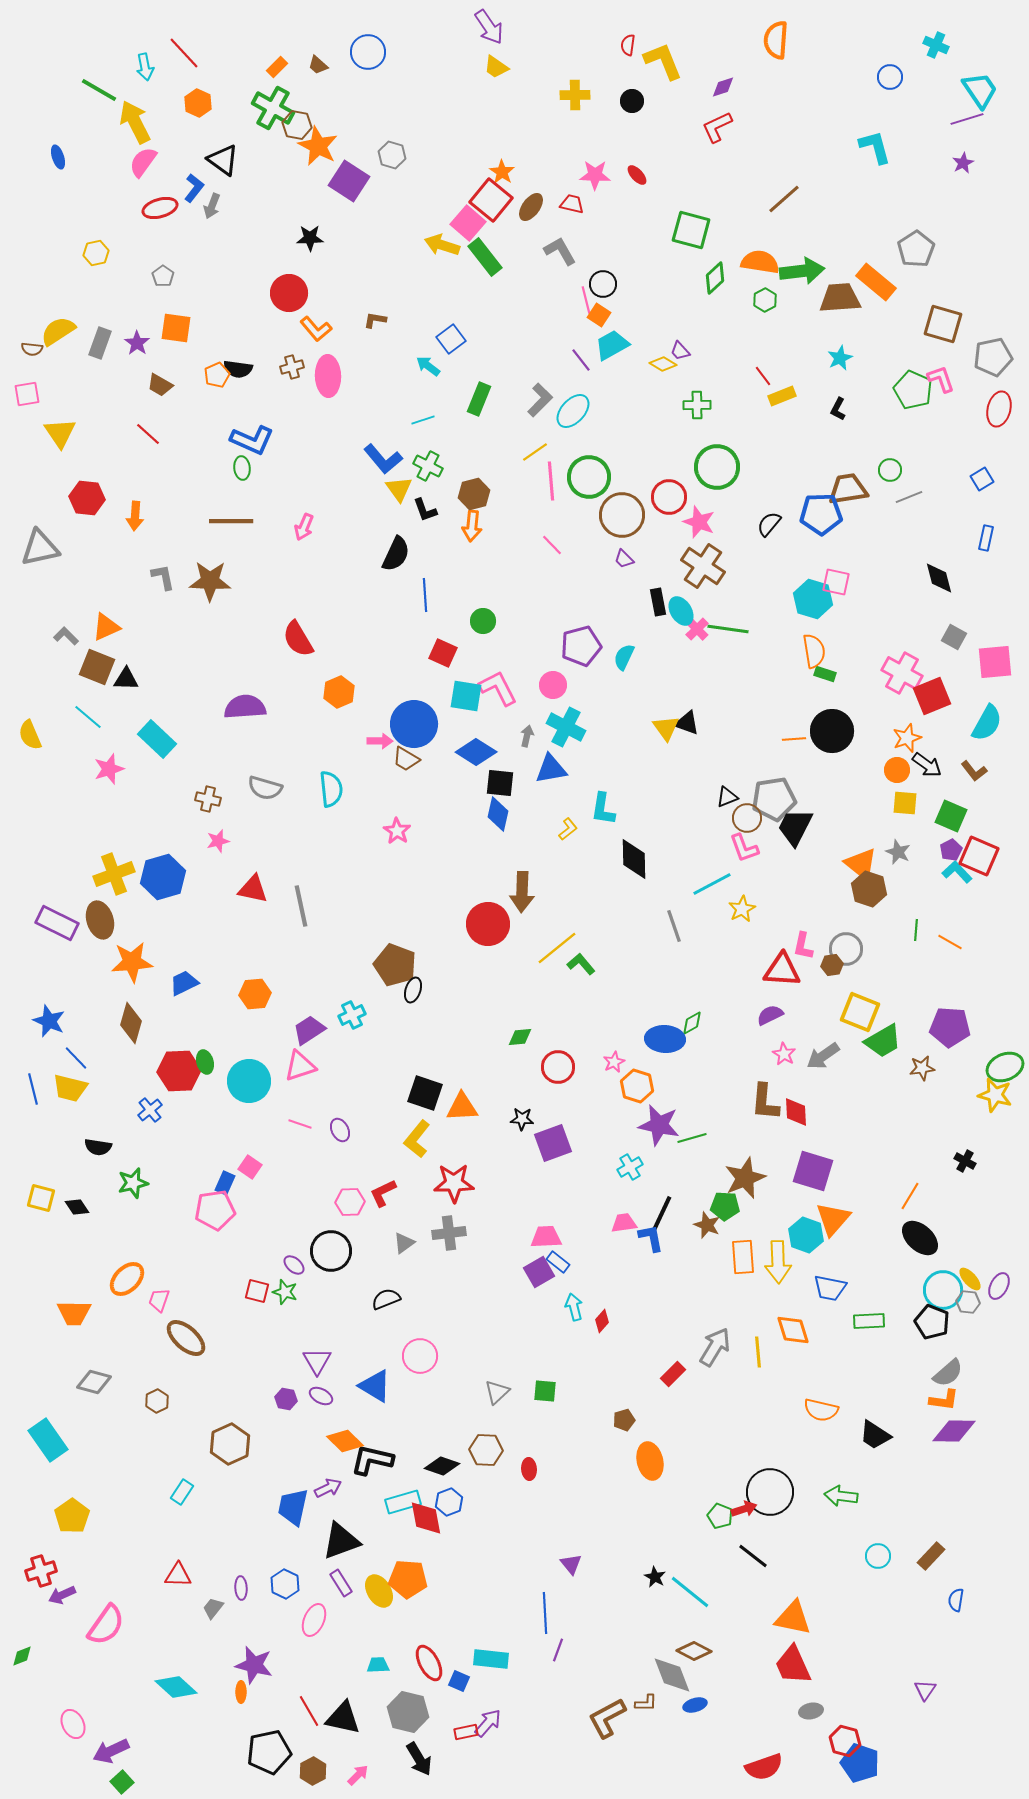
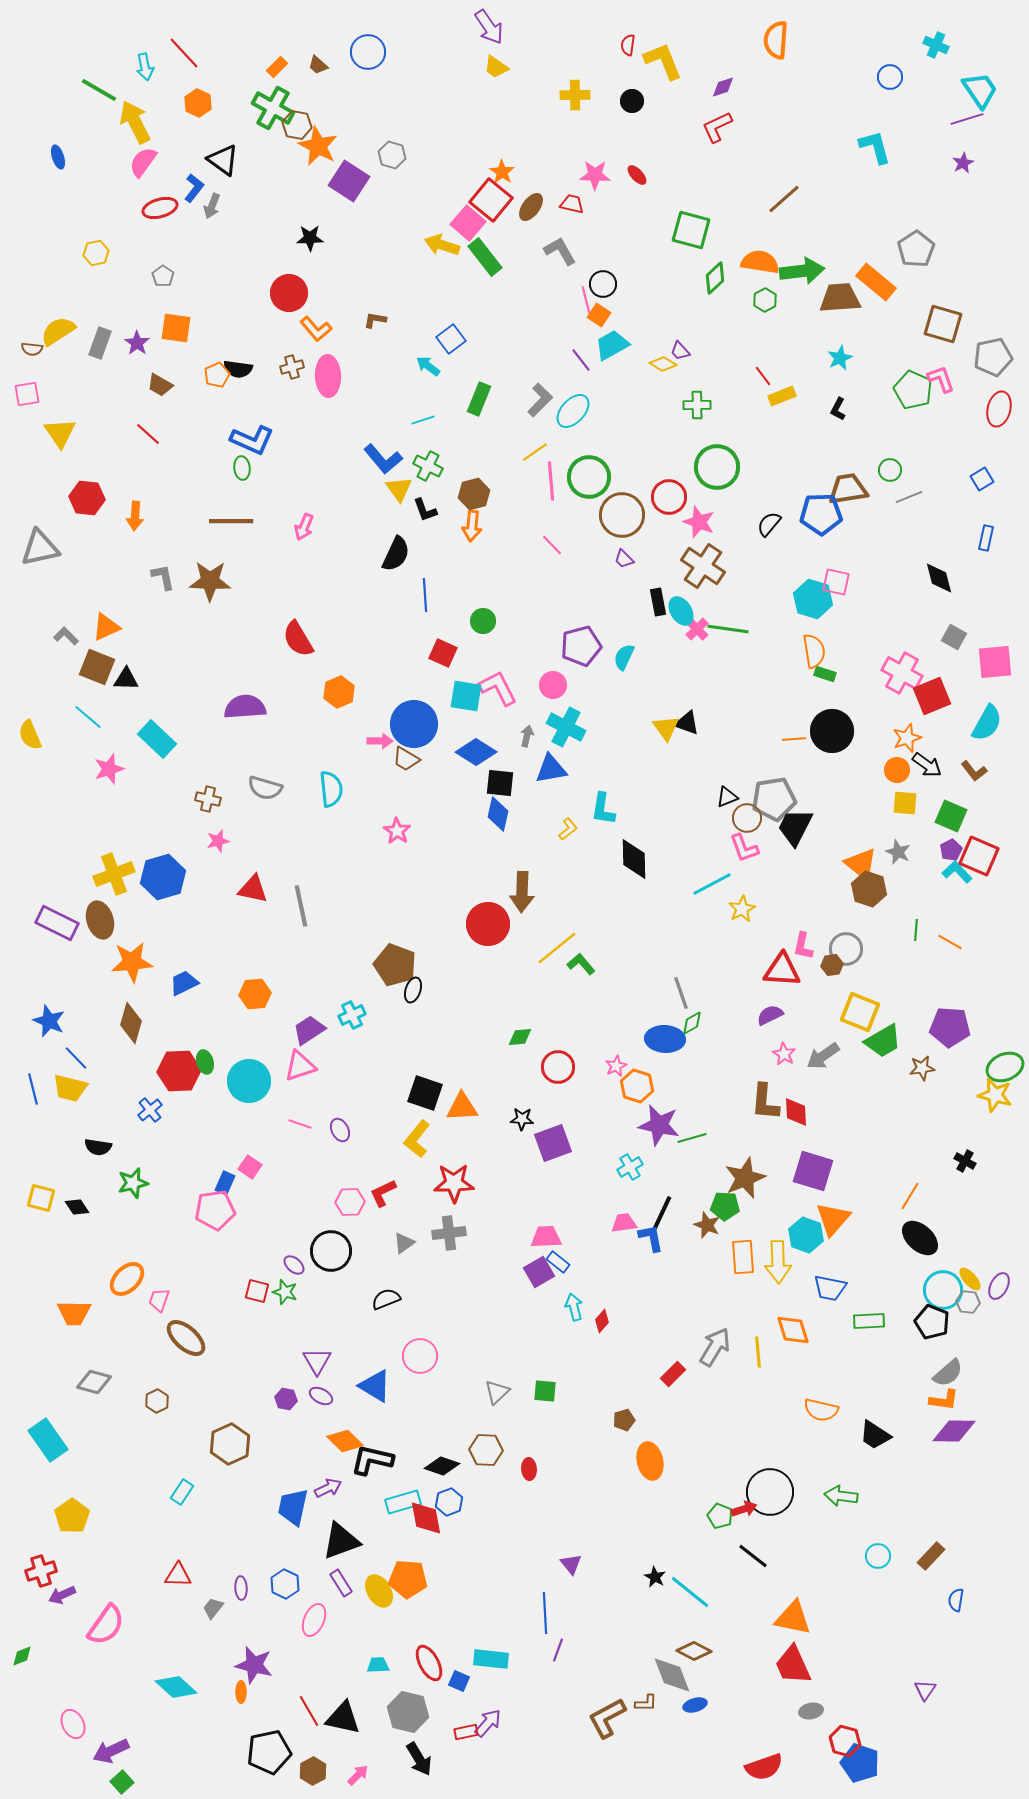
gray line at (674, 926): moved 7 px right, 67 px down
pink star at (614, 1062): moved 2 px right, 4 px down
